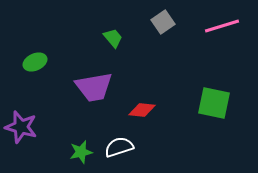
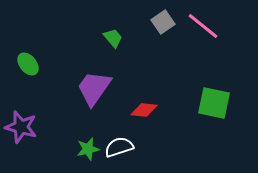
pink line: moved 19 px left; rotated 56 degrees clockwise
green ellipse: moved 7 px left, 2 px down; rotated 75 degrees clockwise
purple trapezoid: moved 1 px down; rotated 135 degrees clockwise
red diamond: moved 2 px right
green star: moved 7 px right, 3 px up
